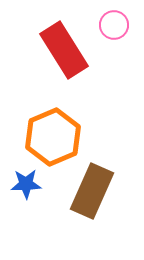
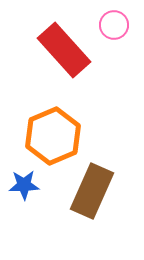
red rectangle: rotated 10 degrees counterclockwise
orange hexagon: moved 1 px up
blue star: moved 2 px left, 1 px down
